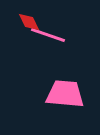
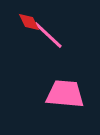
pink line: rotated 24 degrees clockwise
